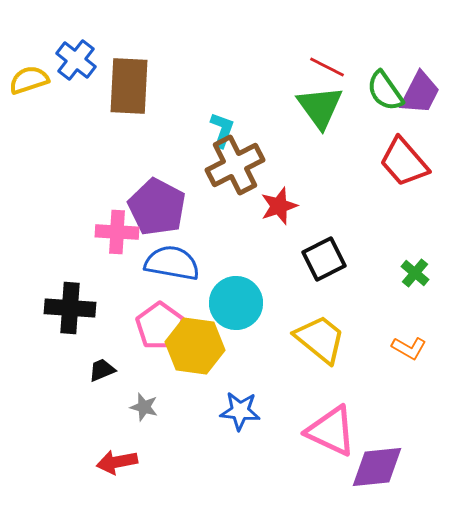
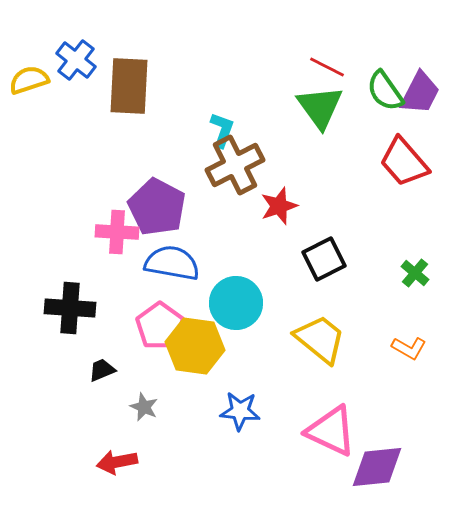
gray star: rotated 8 degrees clockwise
